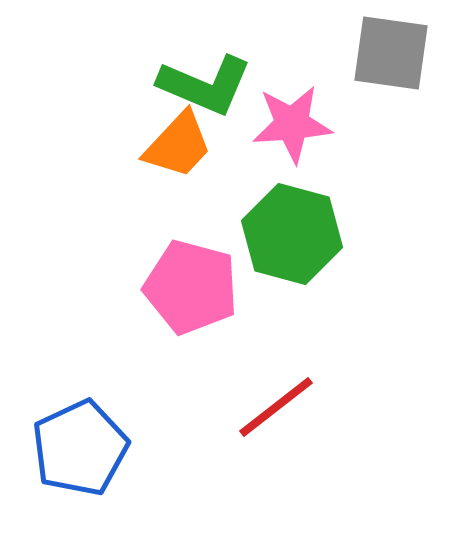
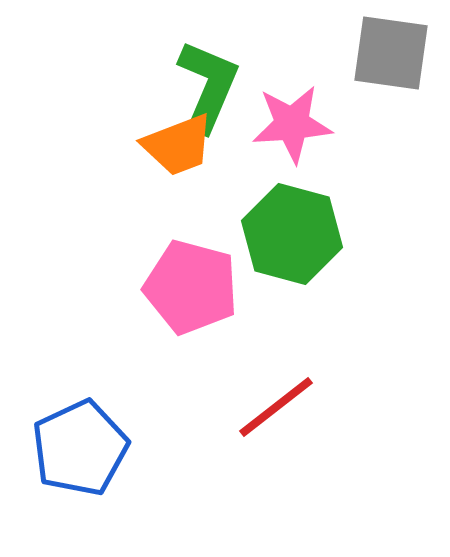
green L-shape: moved 3 px right, 1 px down; rotated 90 degrees counterclockwise
orange trapezoid: rotated 26 degrees clockwise
